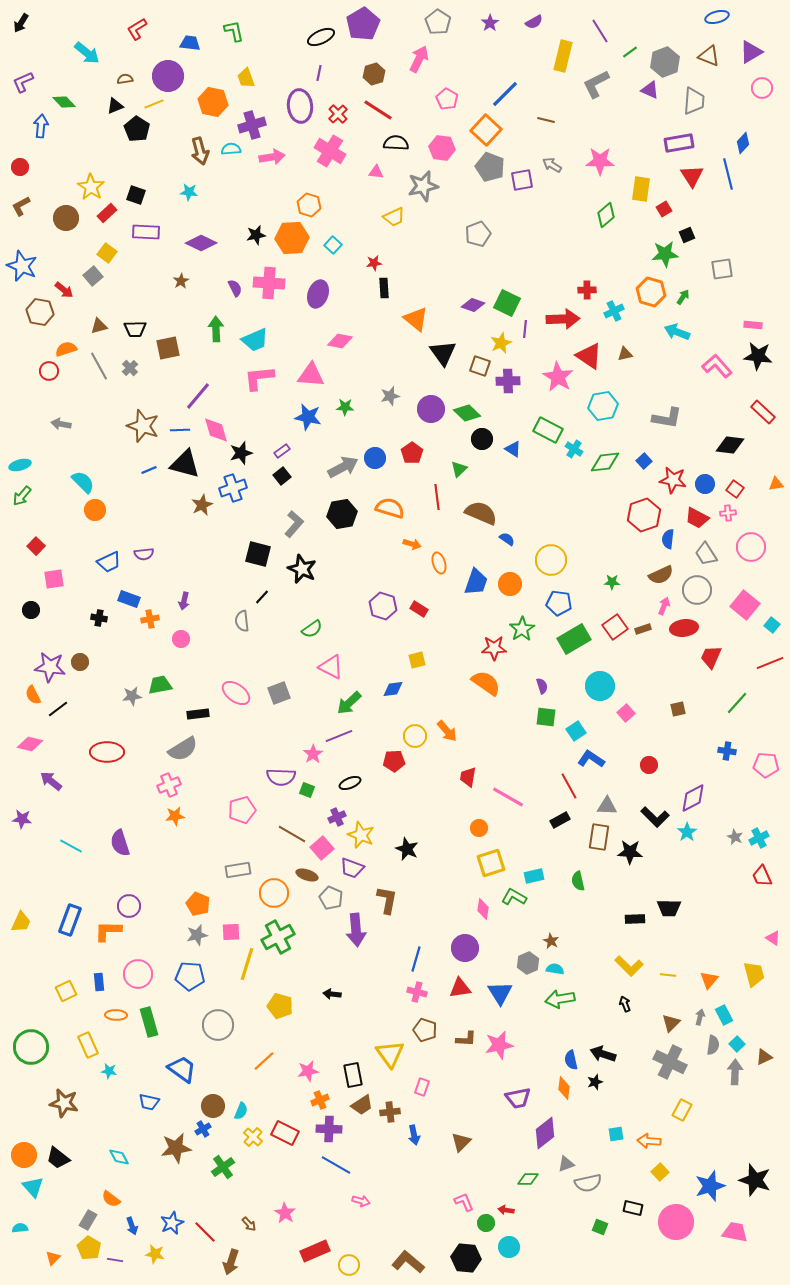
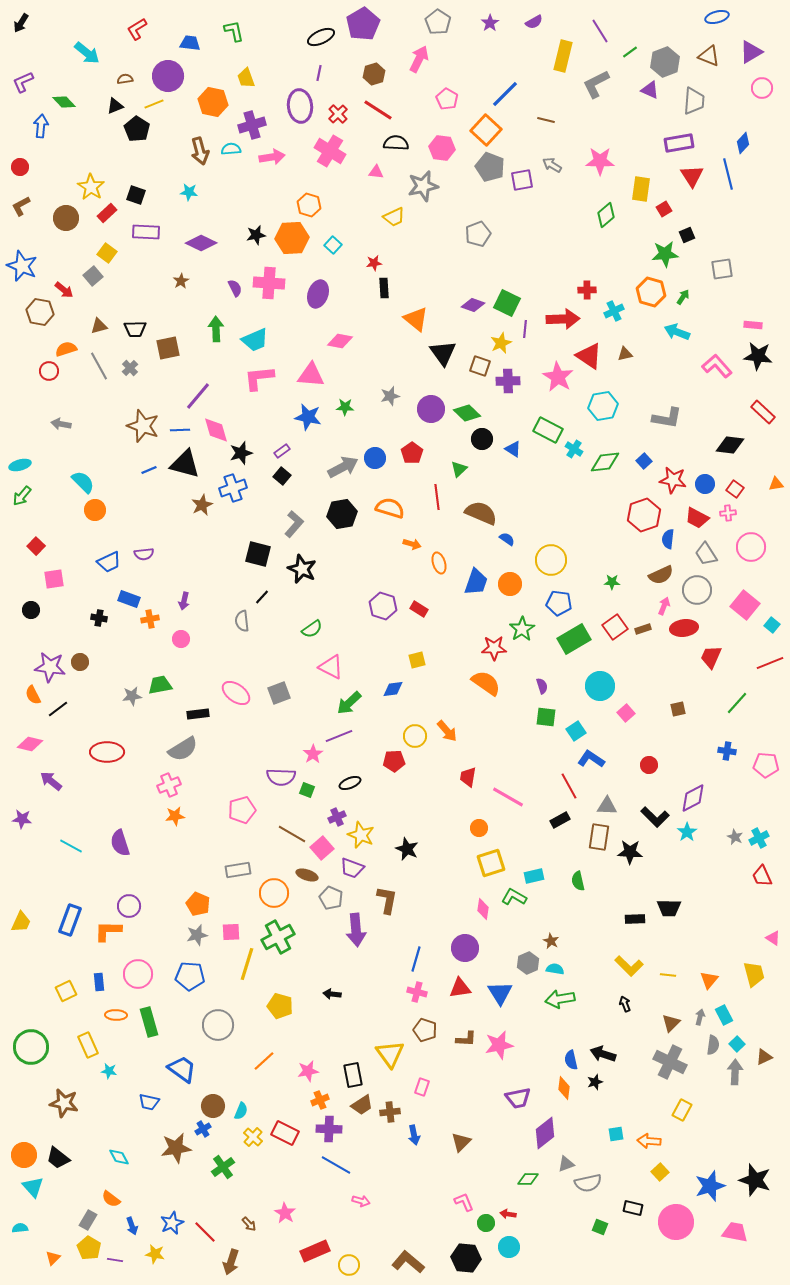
black square at (282, 476): rotated 12 degrees counterclockwise
red arrow at (506, 1210): moved 2 px right, 4 px down
